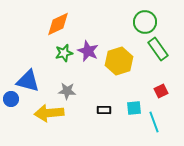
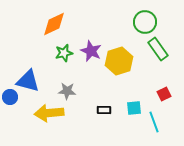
orange diamond: moved 4 px left
purple star: moved 3 px right
red square: moved 3 px right, 3 px down
blue circle: moved 1 px left, 2 px up
